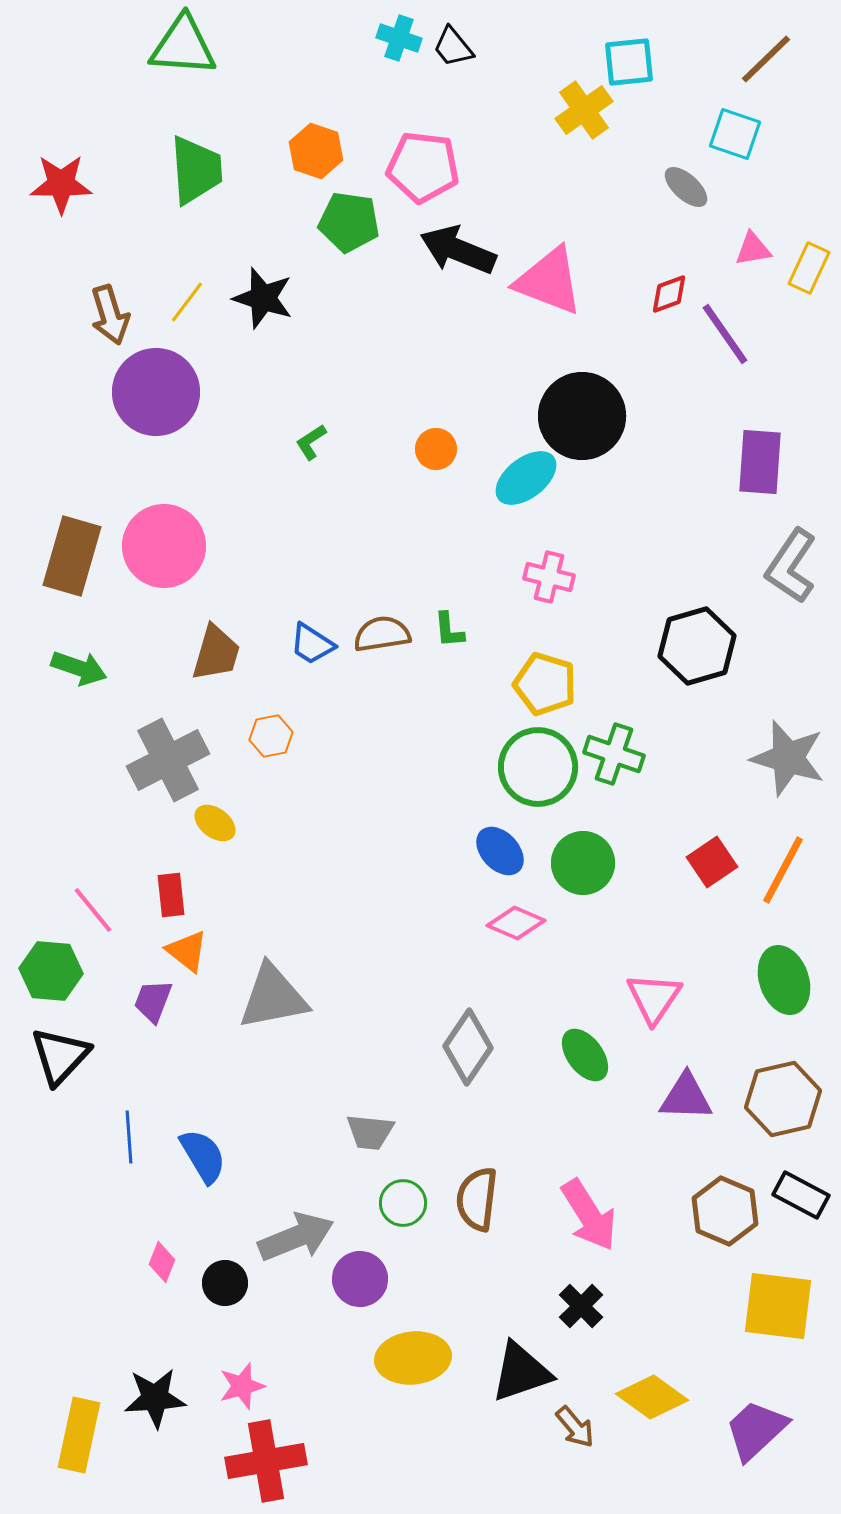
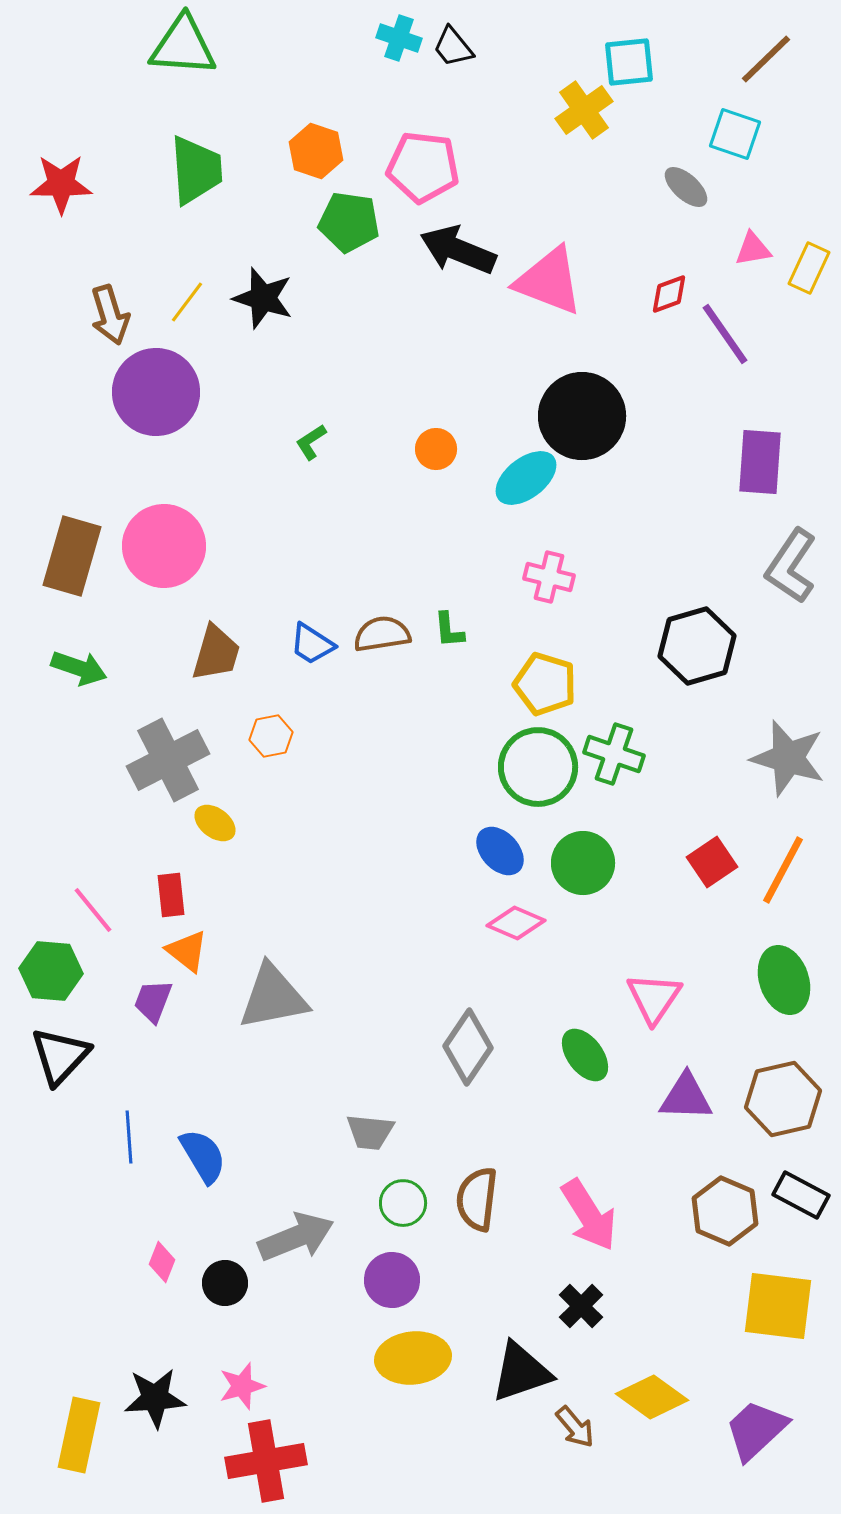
purple circle at (360, 1279): moved 32 px right, 1 px down
